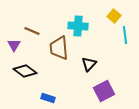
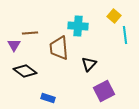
brown line: moved 2 px left, 2 px down; rotated 28 degrees counterclockwise
